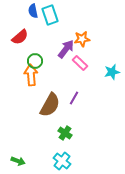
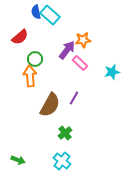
blue semicircle: moved 3 px right, 1 px down
cyan rectangle: rotated 30 degrees counterclockwise
orange star: moved 1 px right, 1 px down
purple arrow: moved 1 px right, 1 px down
green circle: moved 2 px up
orange arrow: moved 1 px left, 1 px down
green cross: rotated 16 degrees clockwise
green arrow: moved 1 px up
